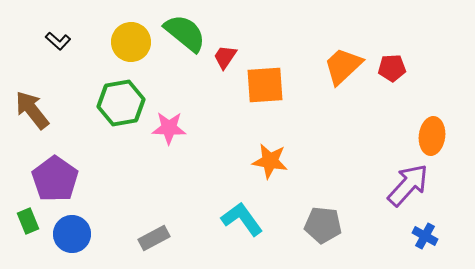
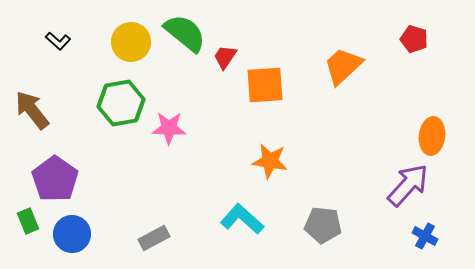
red pentagon: moved 22 px right, 29 px up; rotated 20 degrees clockwise
cyan L-shape: rotated 12 degrees counterclockwise
